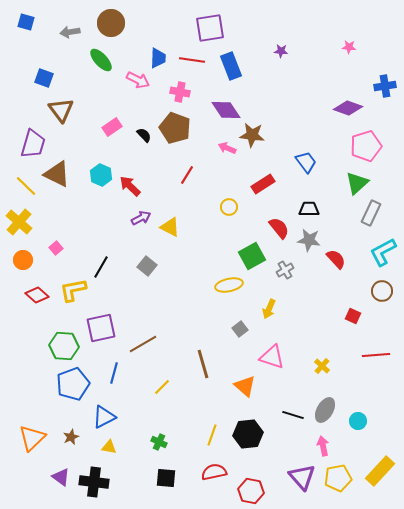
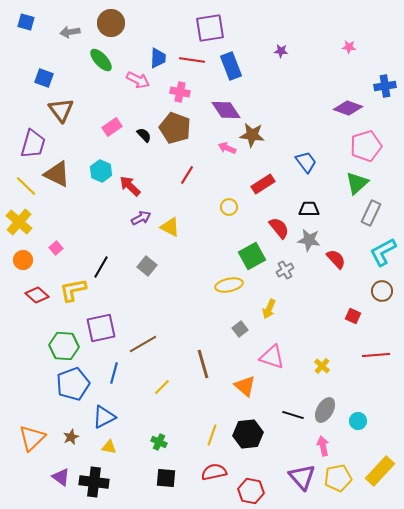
cyan hexagon at (101, 175): moved 4 px up
